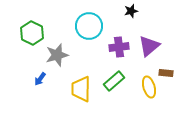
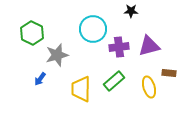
black star: rotated 16 degrees clockwise
cyan circle: moved 4 px right, 3 px down
purple triangle: rotated 25 degrees clockwise
brown rectangle: moved 3 px right
